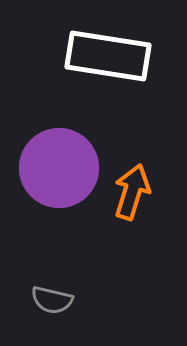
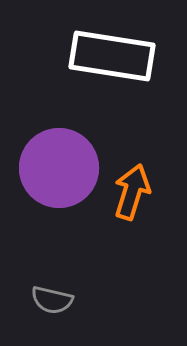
white rectangle: moved 4 px right
